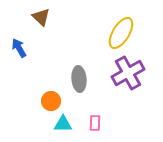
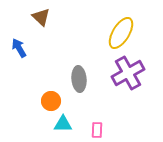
pink rectangle: moved 2 px right, 7 px down
